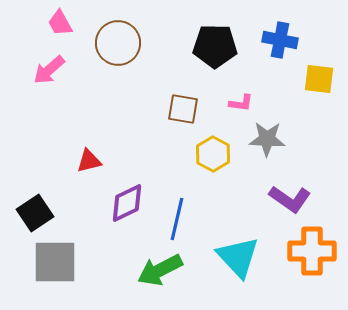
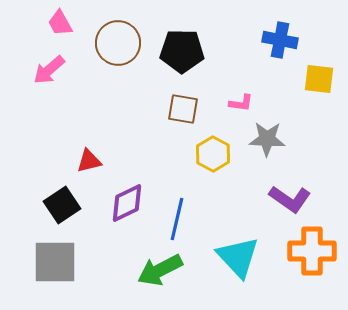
black pentagon: moved 33 px left, 5 px down
black square: moved 27 px right, 8 px up
